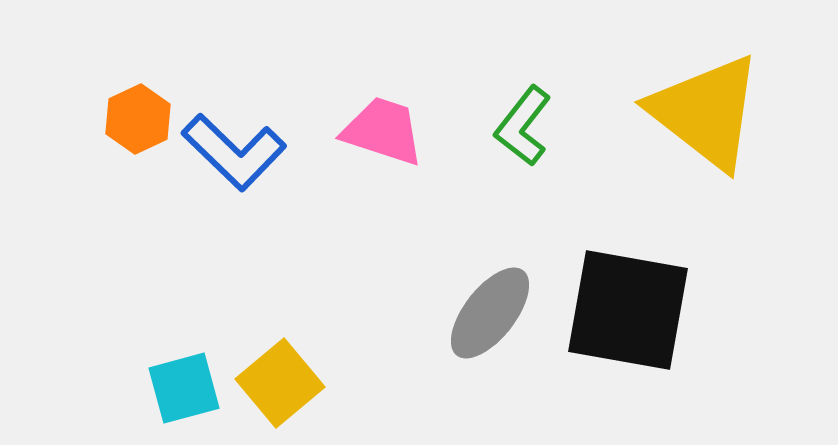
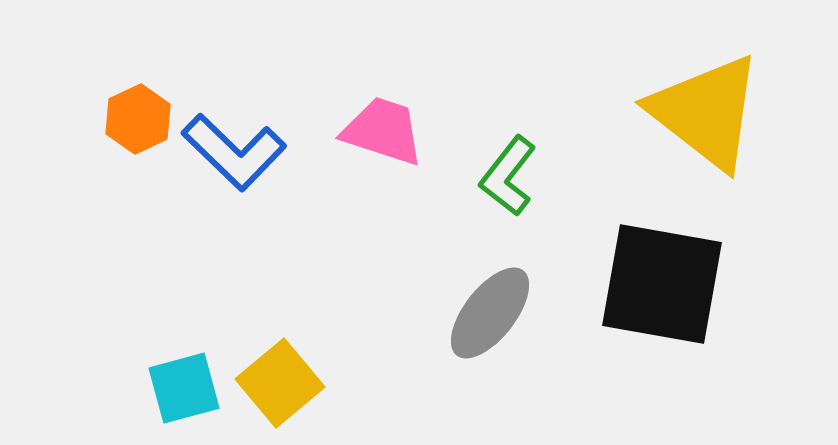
green L-shape: moved 15 px left, 50 px down
black square: moved 34 px right, 26 px up
